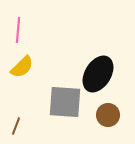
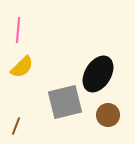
gray square: rotated 18 degrees counterclockwise
